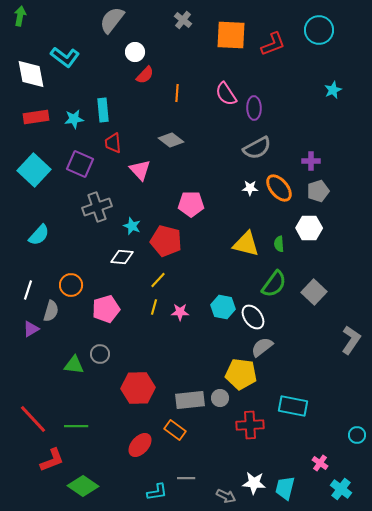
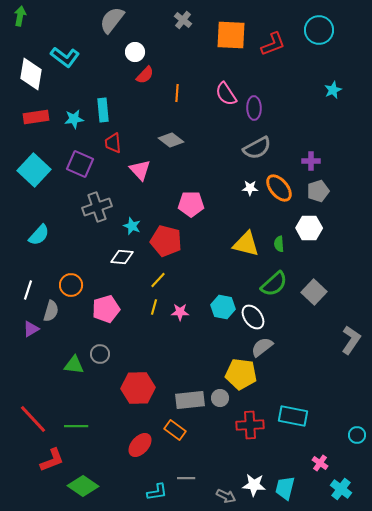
white diamond at (31, 74): rotated 20 degrees clockwise
green semicircle at (274, 284): rotated 12 degrees clockwise
cyan rectangle at (293, 406): moved 10 px down
white star at (254, 483): moved 2 px down
